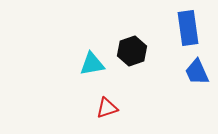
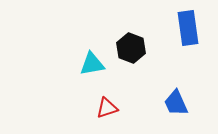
black hexagon: moved 1 px left, 3 px up; rotated 20 degrees counterclockwise
blue trapezoid: moved 21 px left, 31 px down
